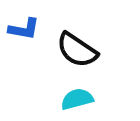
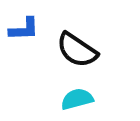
blue L-shape: rotated 12 degrees counterclockwise
